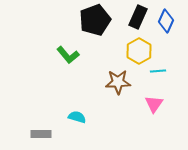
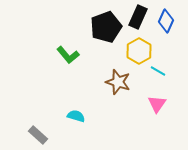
black pentagon: moved 11 px right, 7 px down
cyan line: rotated 35 degrees clockwise
brown star: rotated 20 degrees clockwise
pink triangle: moved 3 px right
cyan semicircle: moved 1 px left, 1 px up
gray rectangle: moved 3 px left, 1 px down; rotated 42 degrees clockwise
